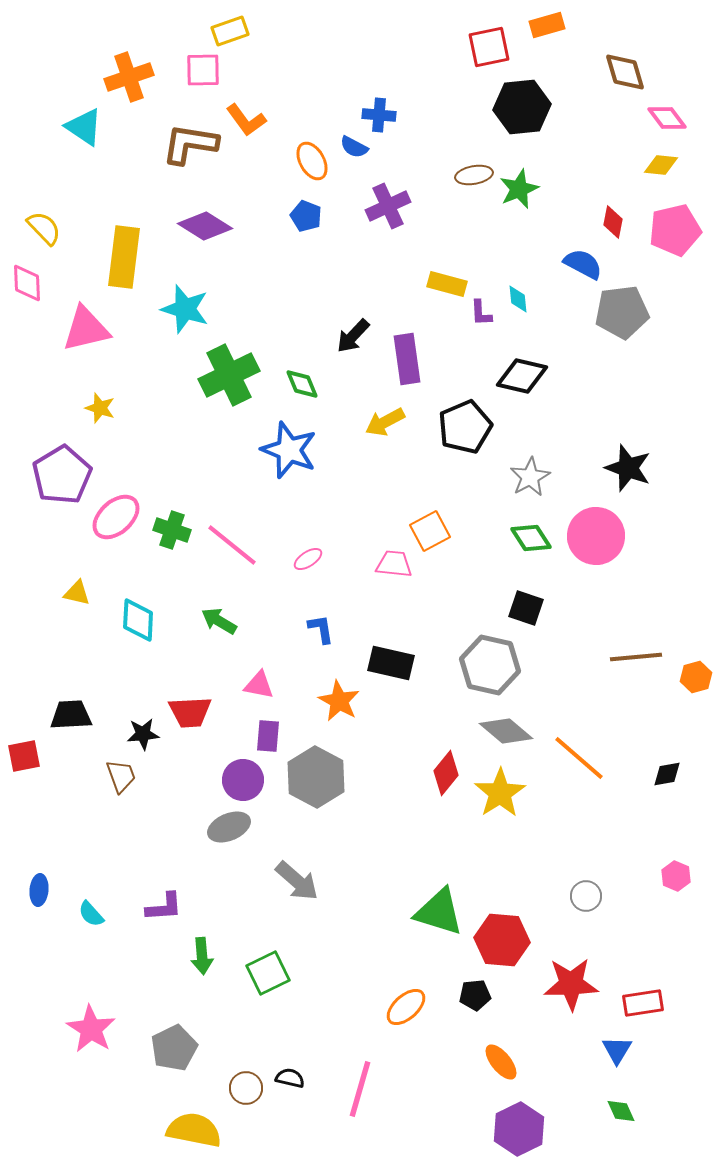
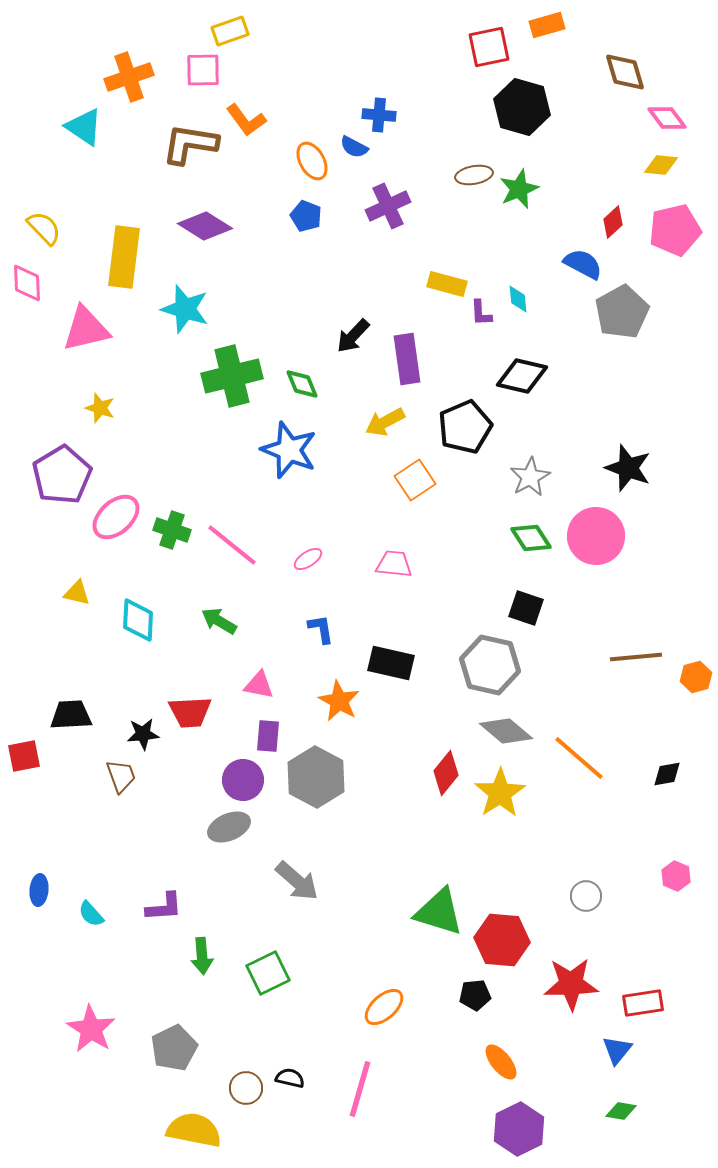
black hexagon at (522, 107): rotated 22 degrees clockwise
red diamond at (613, 222): rotated 36 degrees clockwise
gray pentagon at (622, 312): rotated 22 degrees counterclockwise
green cross at (229, 375): moved 3 px right, 1 px down; rotated 12 degrees clockwise
orange square at (430, 531): moved 15 px left, 51 px up; rotated 6 degrees counterclockwise
orange ellipse at (406, 1007): moved 22 px left
blue triangle at (617, 1050): rotated 8 degrees clockwise
green diamond at (621, 1111): rotated 56 degrees counterclockwise
